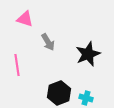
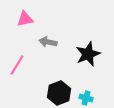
pink triangle: rotated 30 degrees counterclockwise
gray arrow: rotated 132 degrees clockwise
pink line: rotated 40 degrees clockwise
